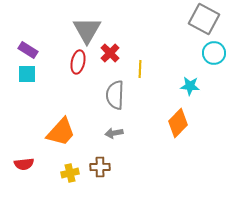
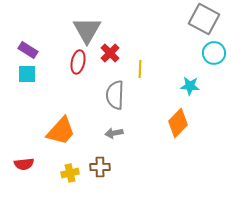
orange trapezoid: moved 1 px up
